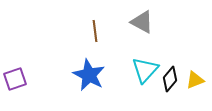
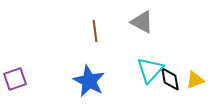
cyan triangle: moved 5 px right
blue star: moved 6 px down
black diamond: rotated 50 degrees counterclockwise
